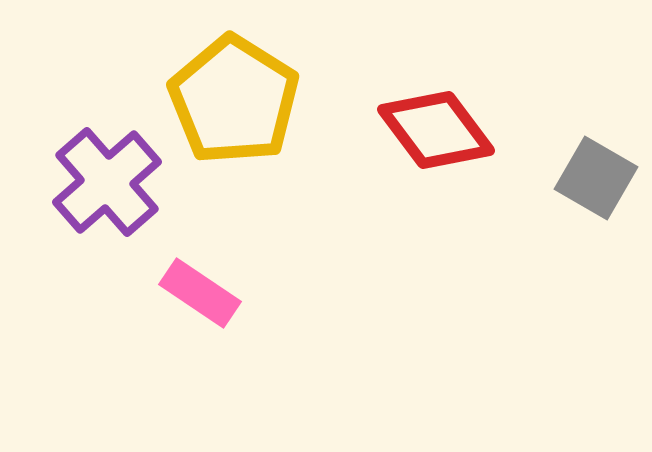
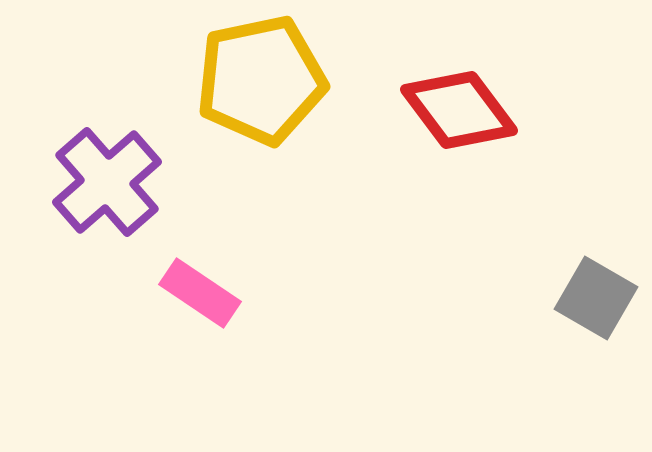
yellow pentagon: moved 27 px right, 20 px up; rotated 28 degrees clockwise
red diamond: moved 23 px right, 20 px up
gray square: moved 120 px down
